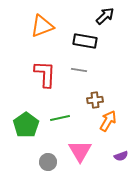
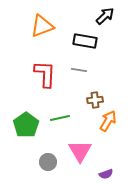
purple semicircle: moved 15 px left, 18 px down
